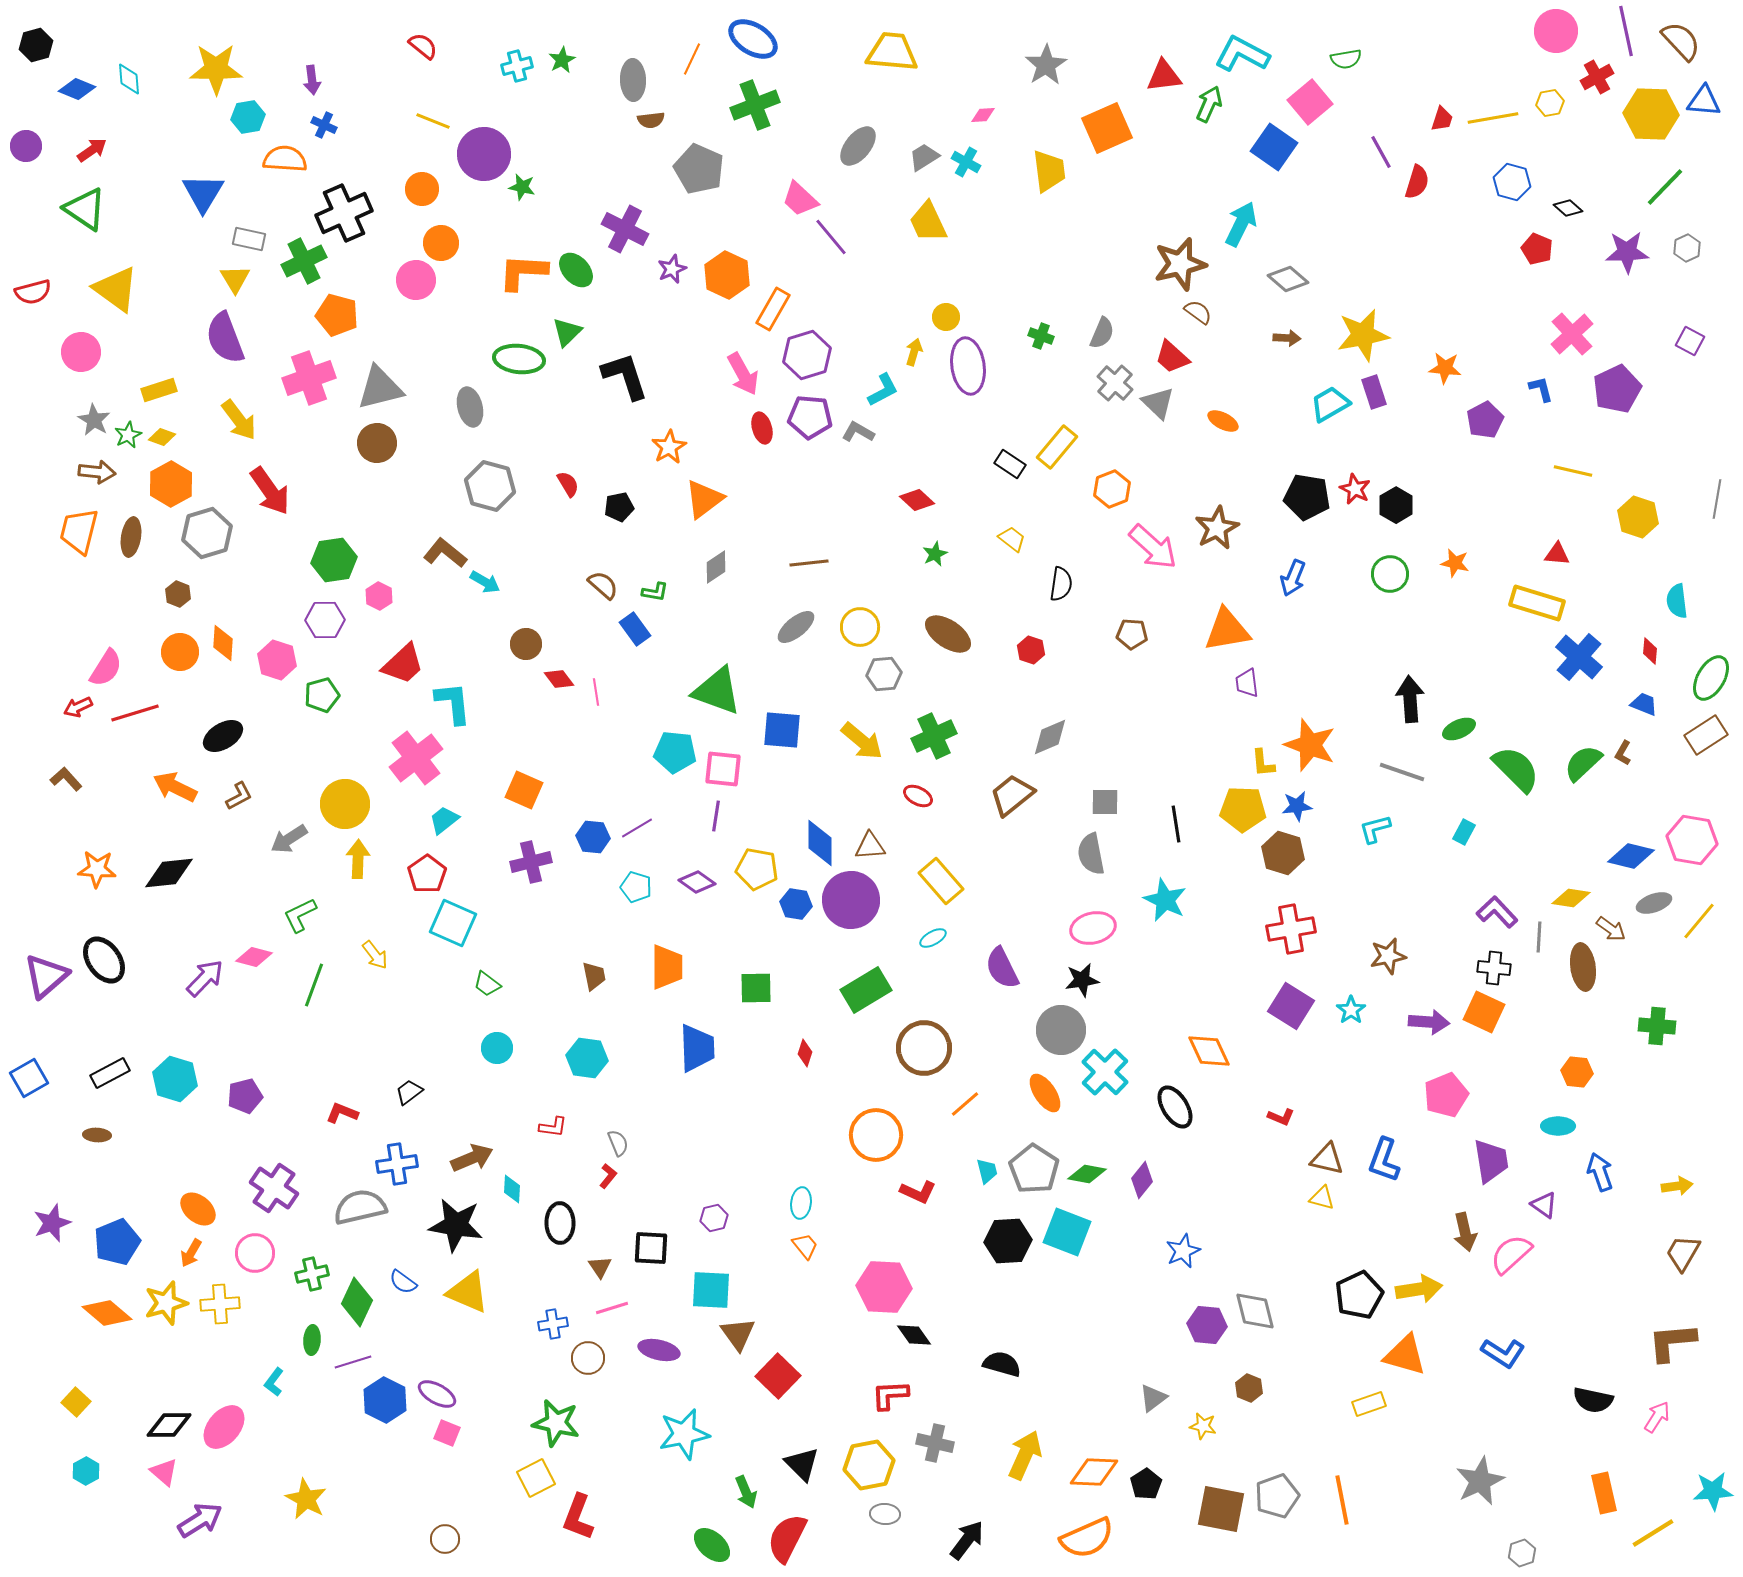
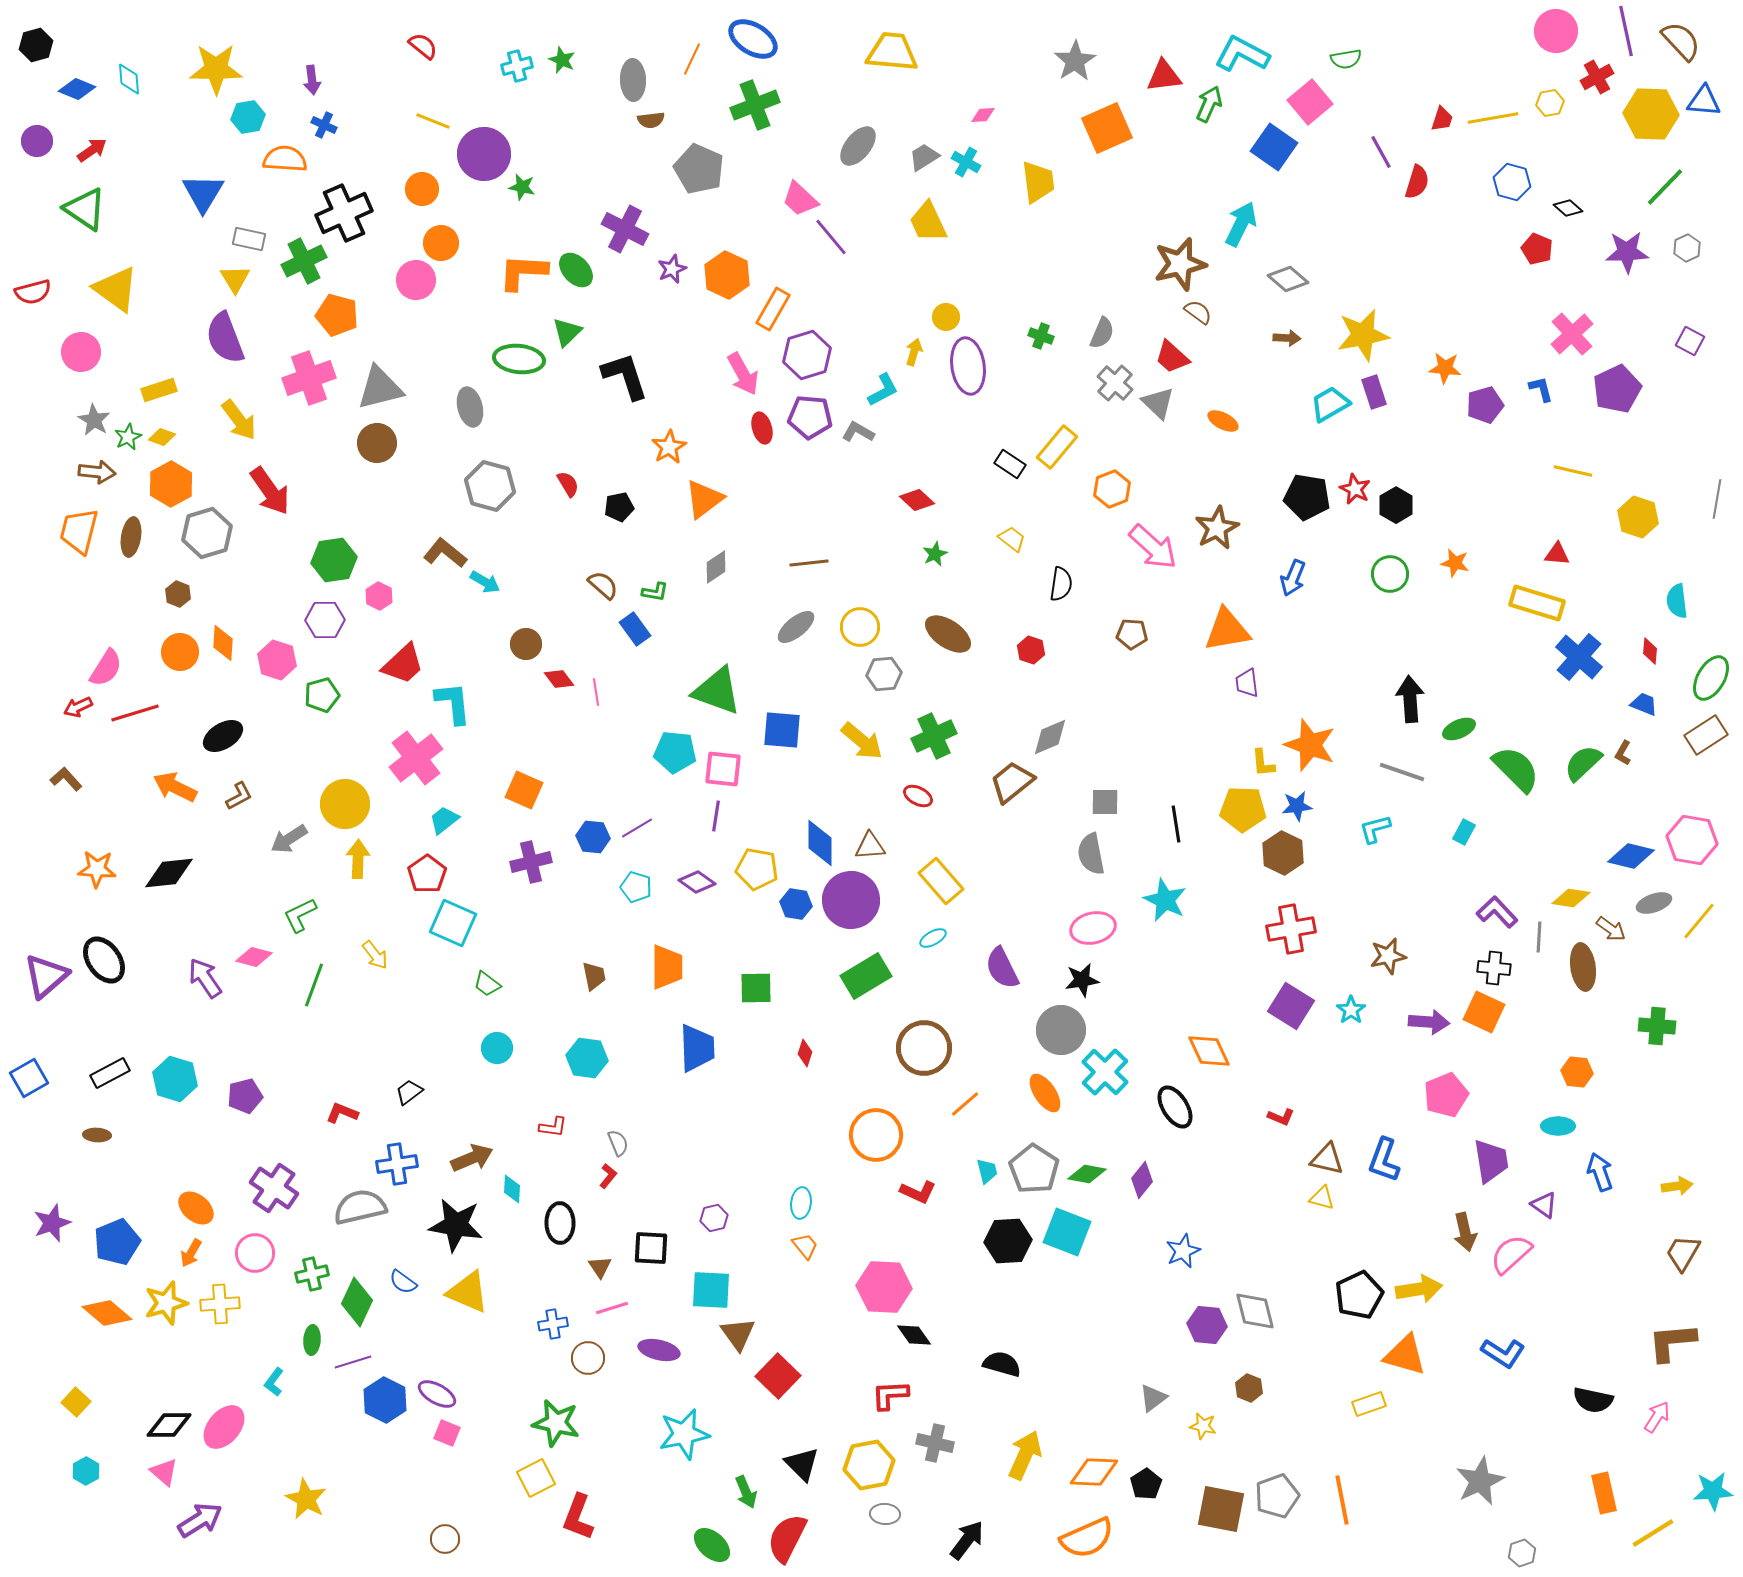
green star at (562, 60): rotated 20 degrees counterclockwise
gray star at (1046, 65): moved 29 px right, 4 px up
purple circle at (26, 146): moved 11 px right, 5 px up
yellow trapezoid at (1049, 171): moved 11 px left, 11 px down
purple pentagon at (1485, 420): moved 15 px up; rotated 12 degrees clockwise
green star at (128, 435): moved 2 px down
brown trapezoid at (1012, 795): moved 13 px up
brown hexagon at (1283, 853): rotated 9 degrees clockwise
purple arrow at (205, 978): rotated 78 degrees counterclockwise
green rectangle at (866, 990): moved 14 px up
orange ellipse at (198, 1209): moved 2 px left, 1 px up
